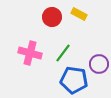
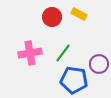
pink cross: rotated 25 degrees counterclockwise
